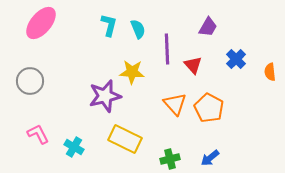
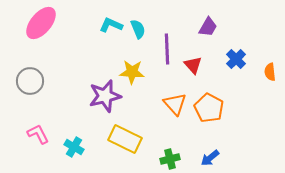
cyan L-shape: moved 2 px right; rotated 80 degrees counterclockwise
